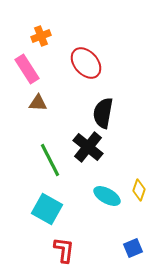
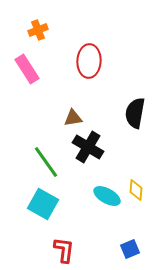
orange cross: moved 3 px left, 6 px up
red ellipse: moved 3 px right, 2 px up; rotated 44 degrees clockwise
brown triangle: moved 35 px right, 15 px down; rotated 12 degrees counterclockwise
black semicircle: moved 32 px right
black cross: rotated 8 degrees counterclockwise
green line: moved 4 px left, 2 px down; rotated 8 degrees counterclockwise
yellow diamond: moved 3 px left; rotated 15 degrees counterclockwise
cyan square: moved 4 px left, 5 px up
blue square: moved 3 px left, 1 px down
